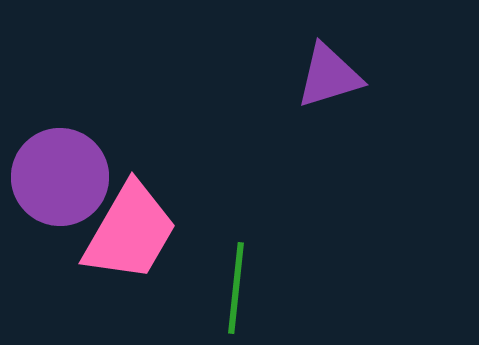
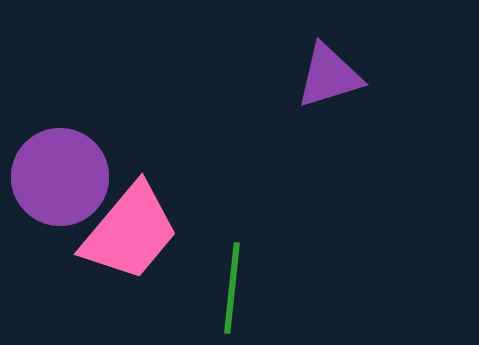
pink trapezoid: rotated 10 degrees clockwise
green line: moved 4 px left
